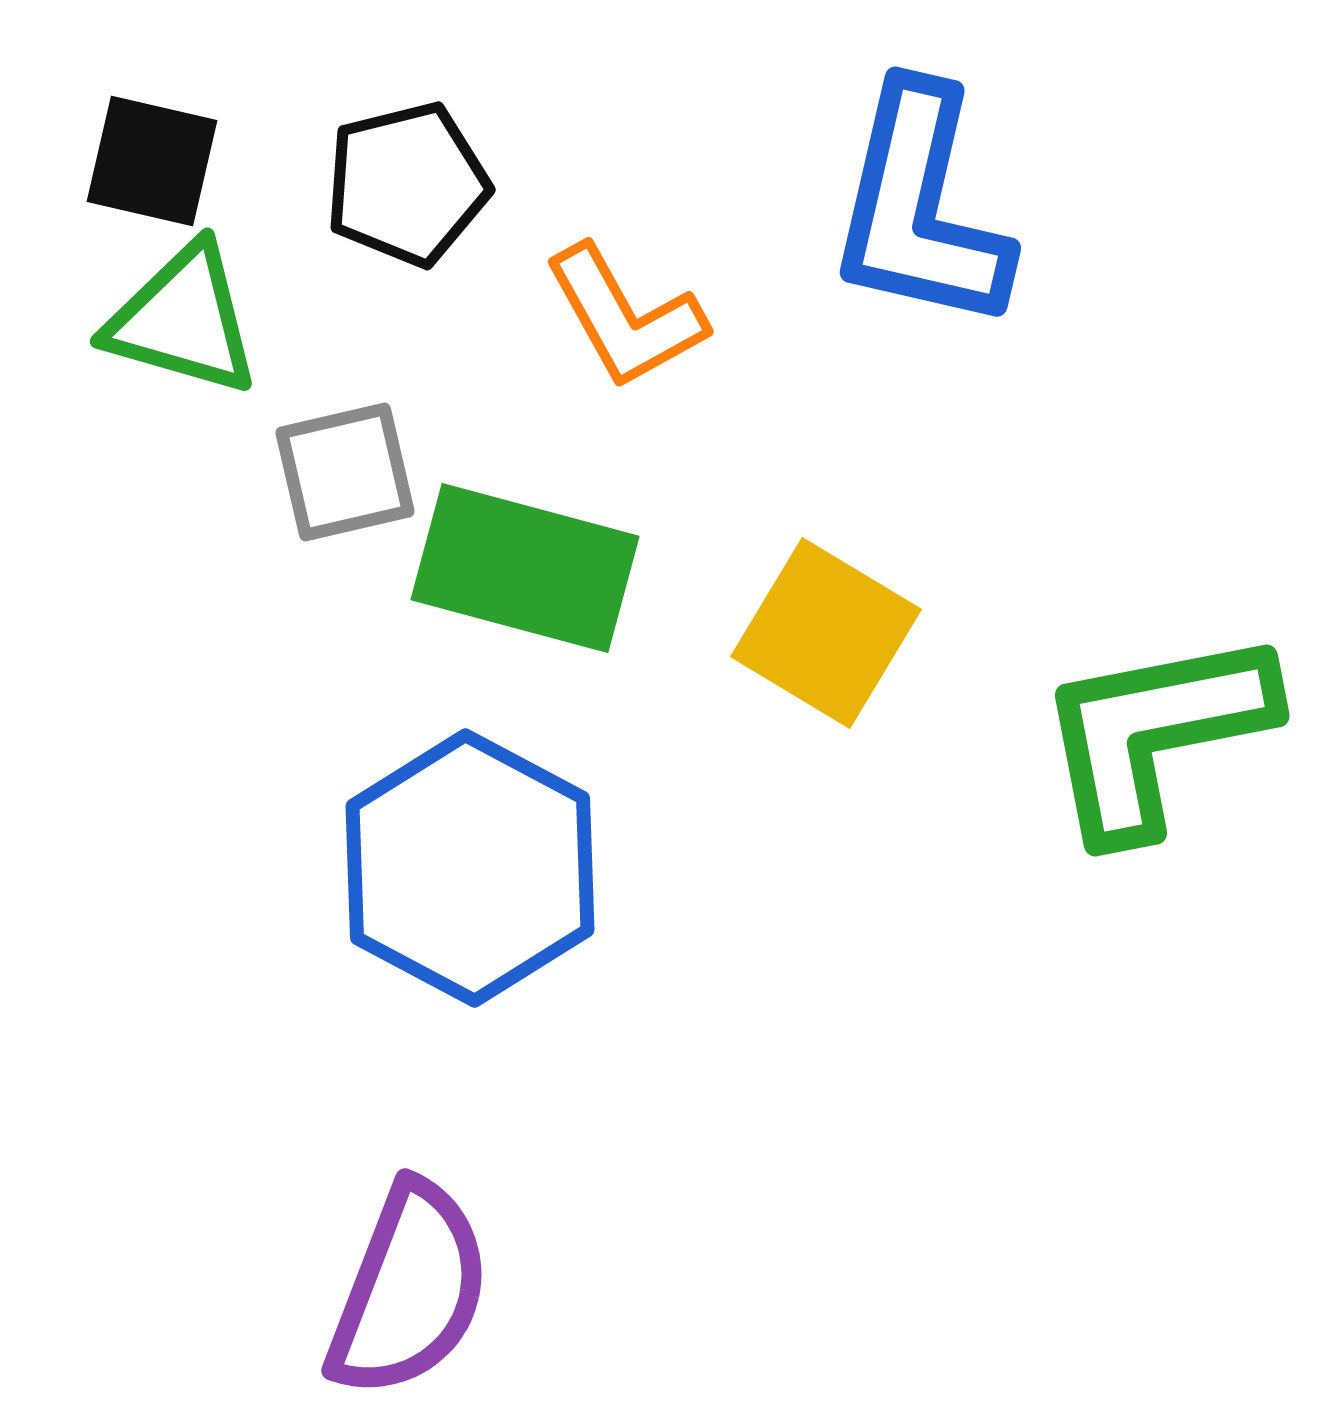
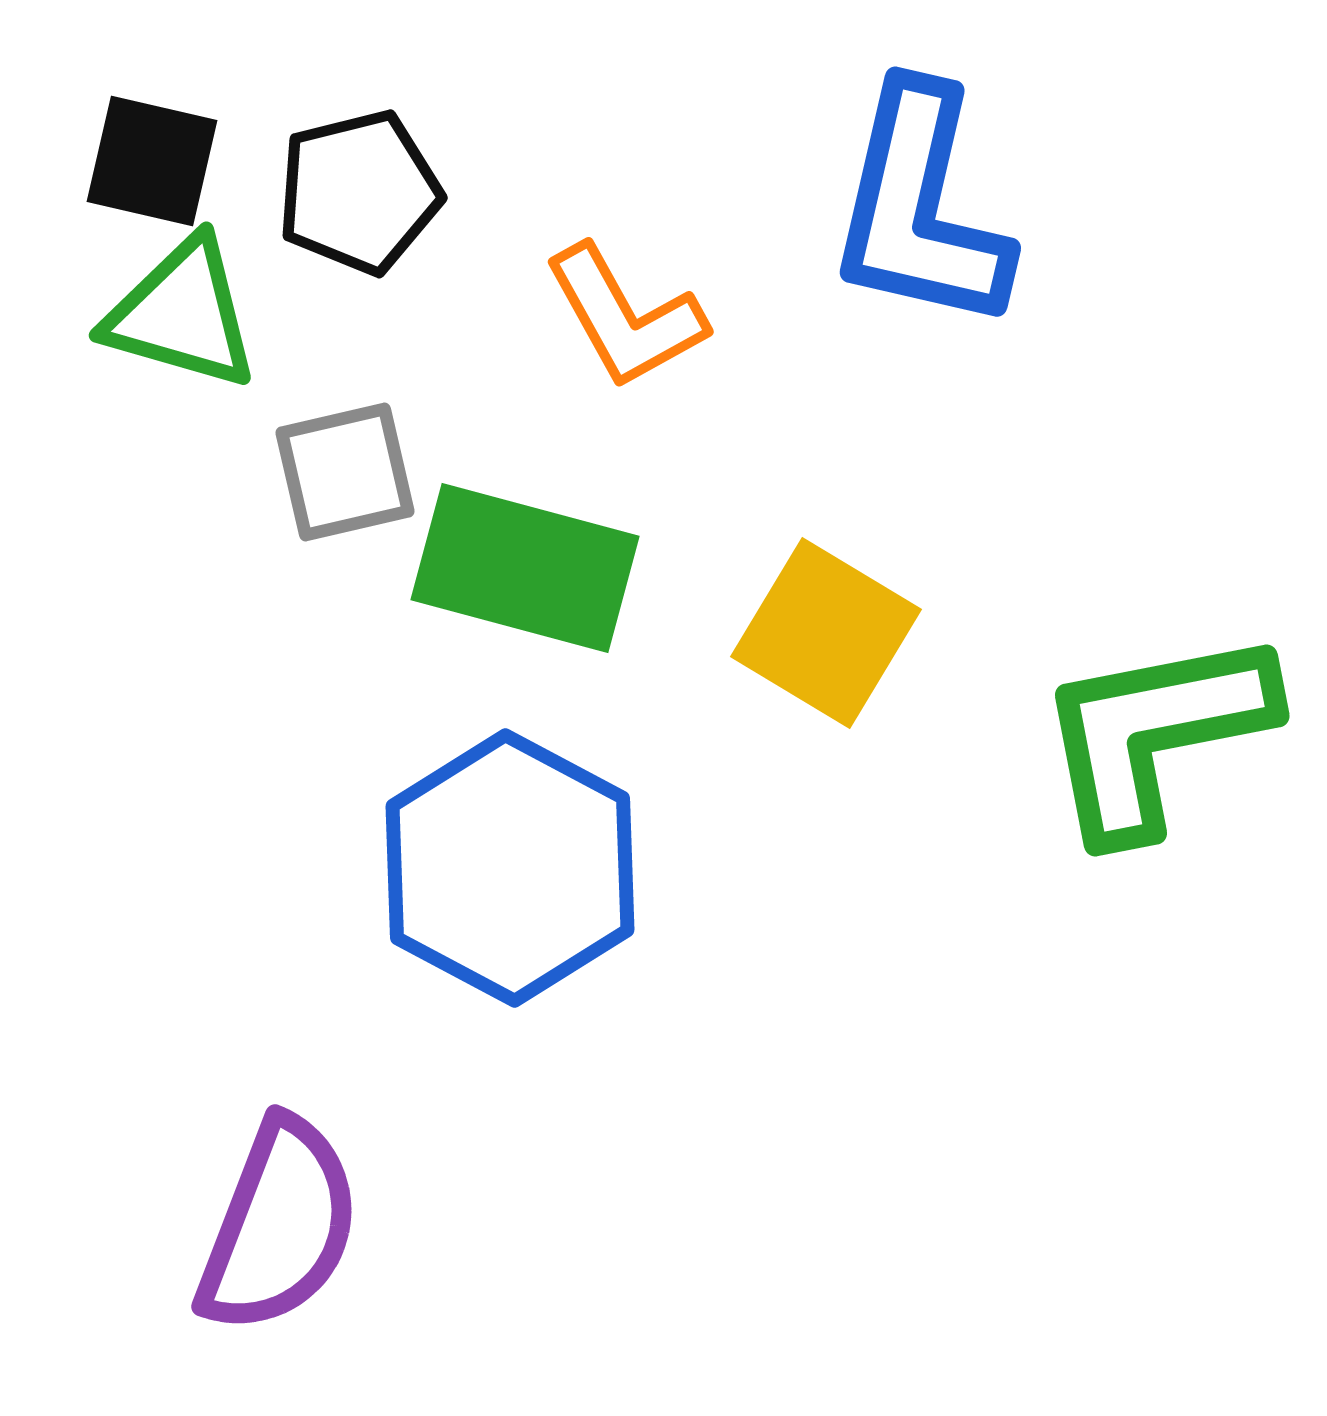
black pentagon: moved 48 px left, 8 px down
green triangle: moved 1 px left, 6 px up
blue hexagon: moved 40 px right
purple semicircle: moved 130 px left, 64 px up
